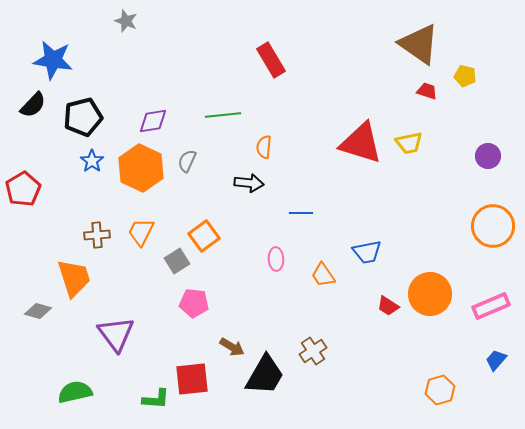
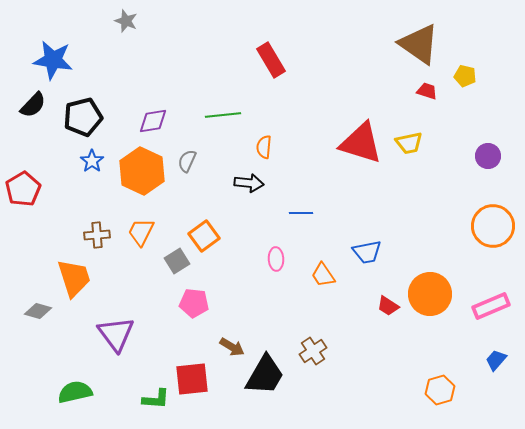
orange hexagon at (141, 168): moved 1 px right, 3 px down
